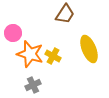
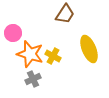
gray cross: moved 6 px up
